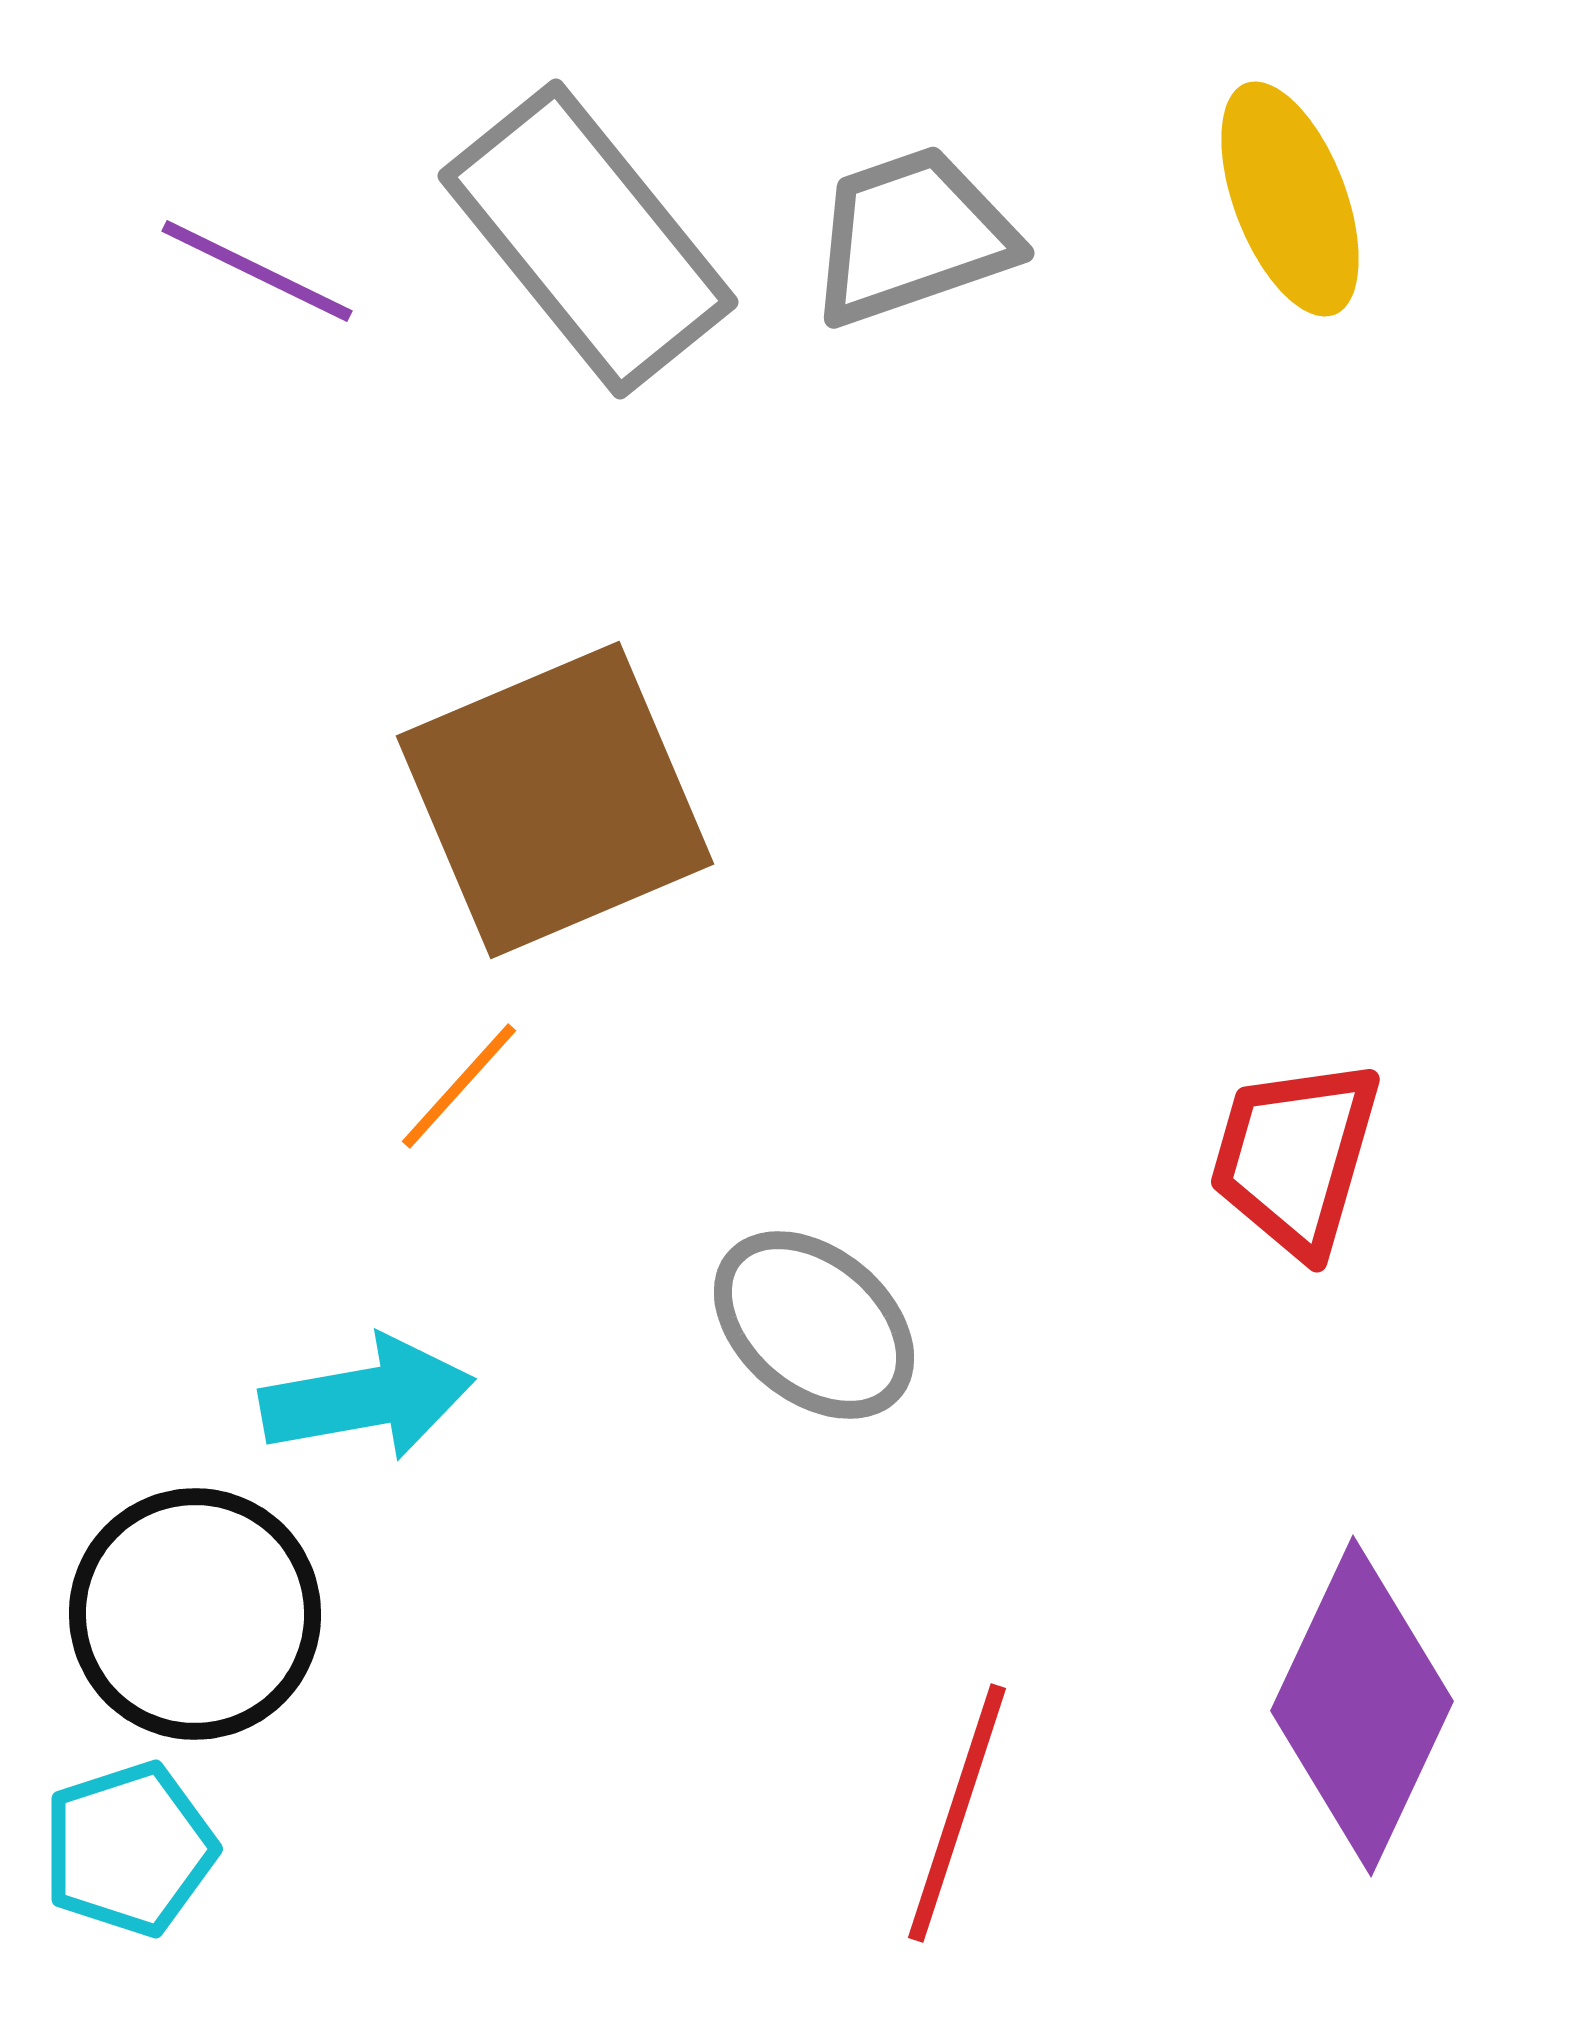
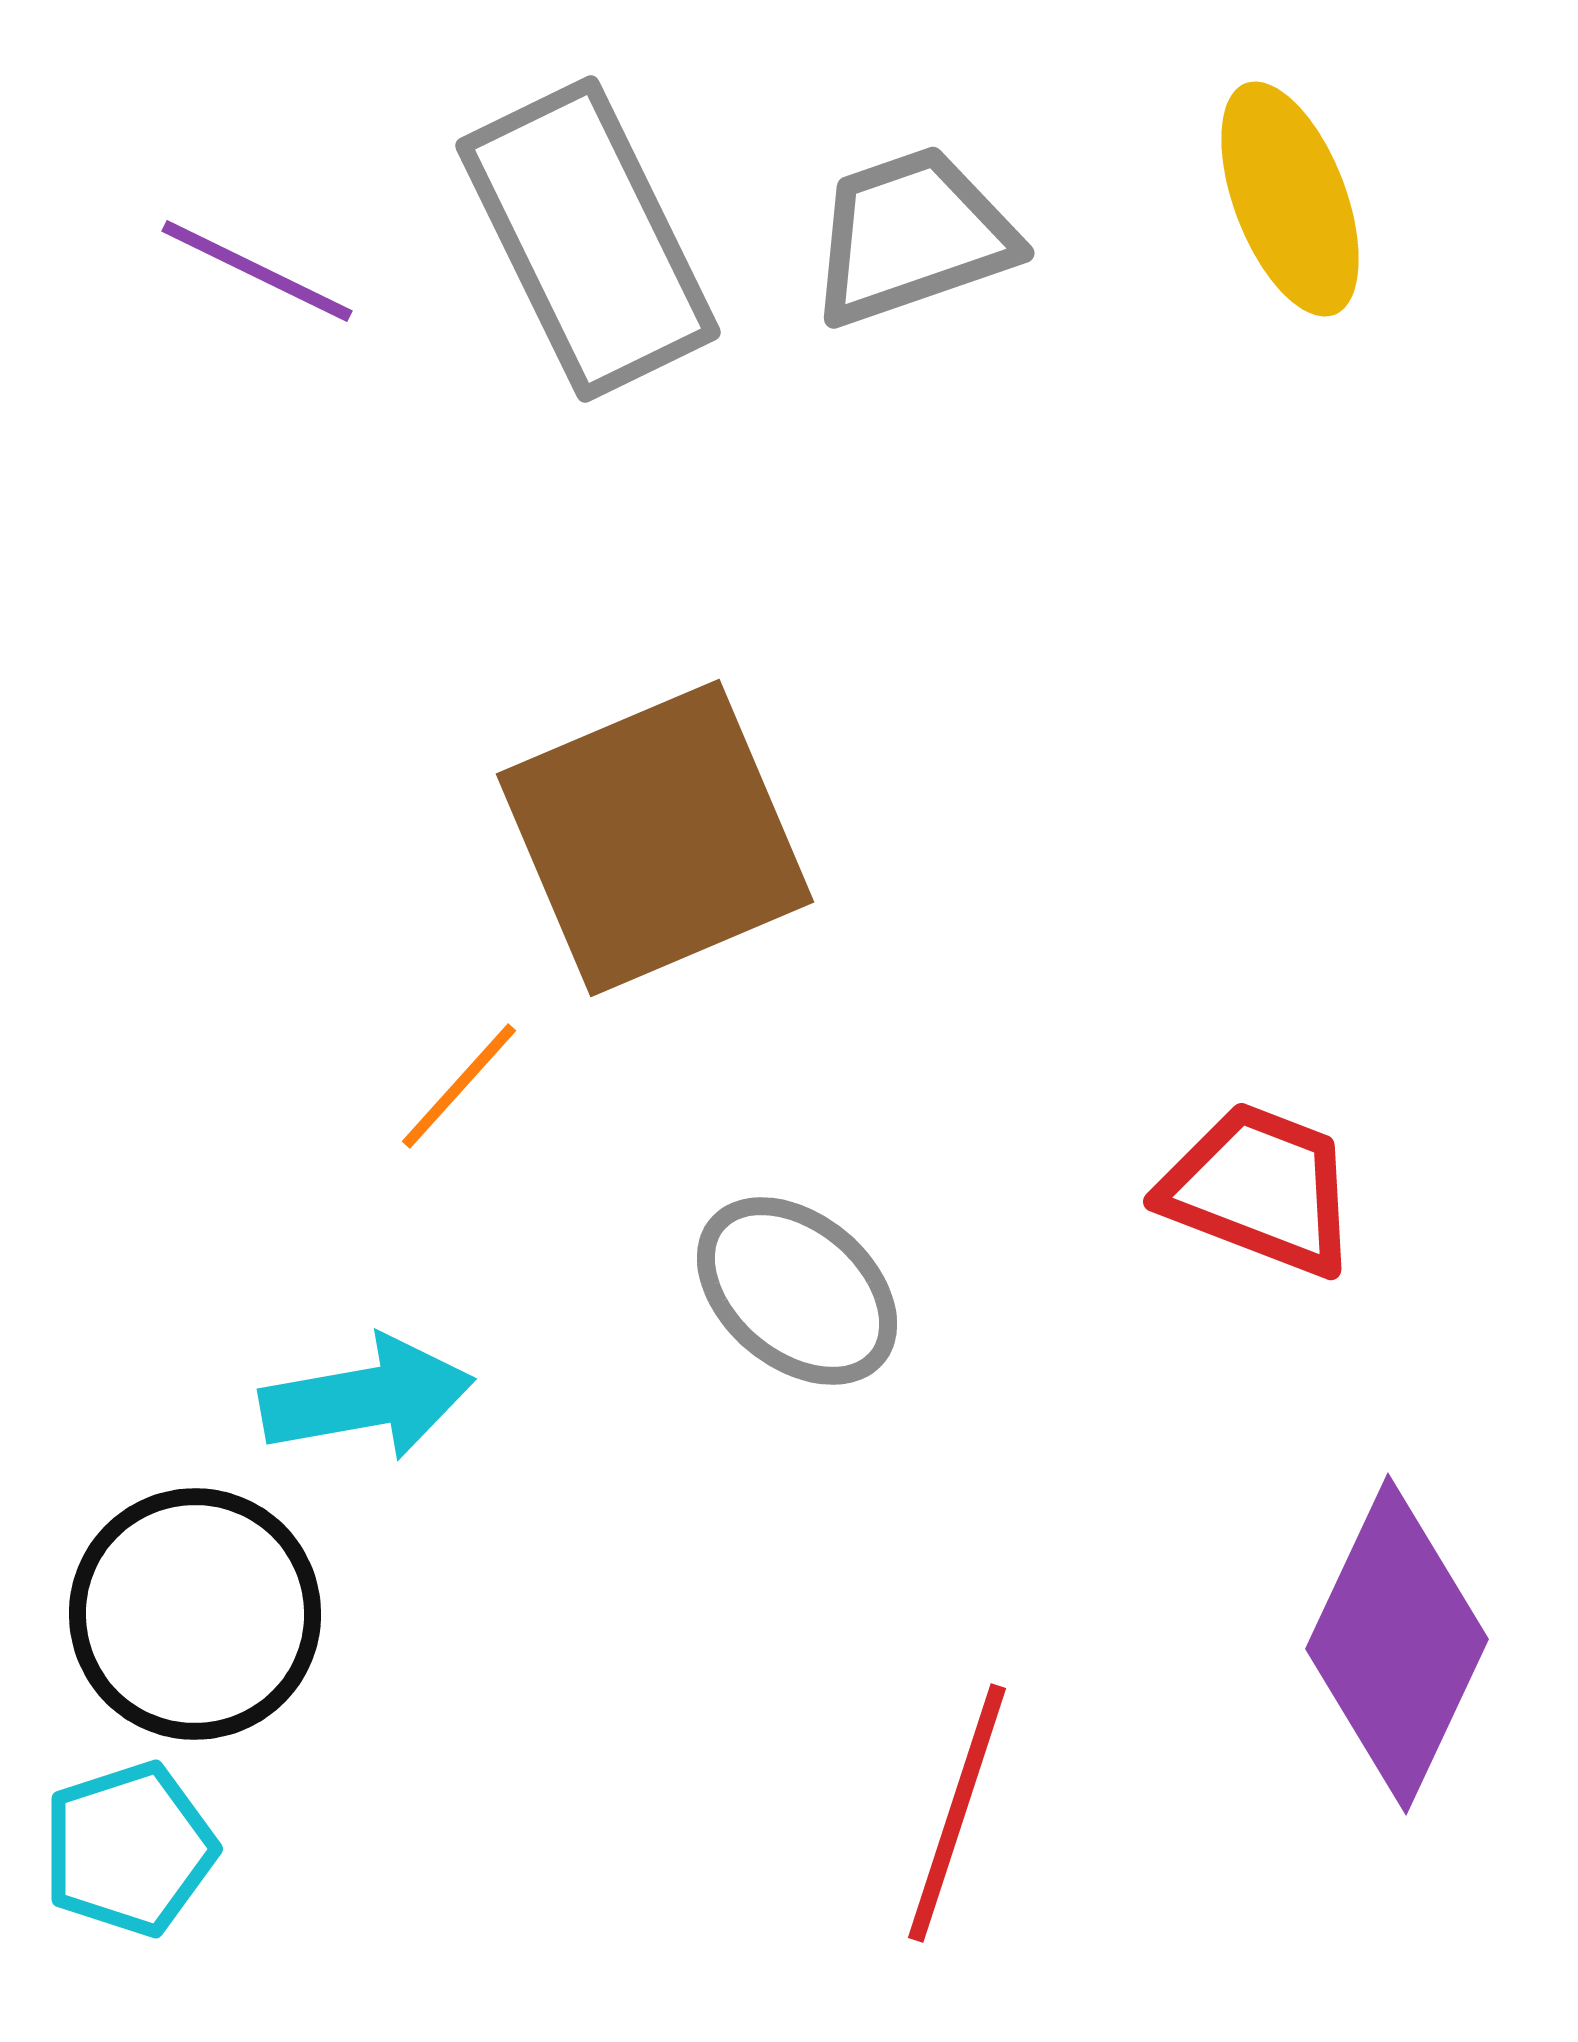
gray rectangle: rotated 13 degrees clockwise
brown square: moved 100 px right, 38 px down
red trapezoid: moved 35 px left, 32 px down; rotated 95 degrees clockwise
gray ellipse: moved 17 px left, 34 px up
purple diamond: moved 35 px right, 62 px up
